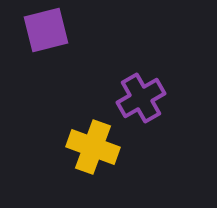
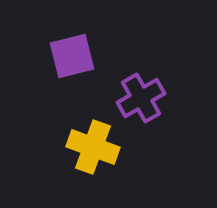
purple square: moved 26 px right, 26 px down
